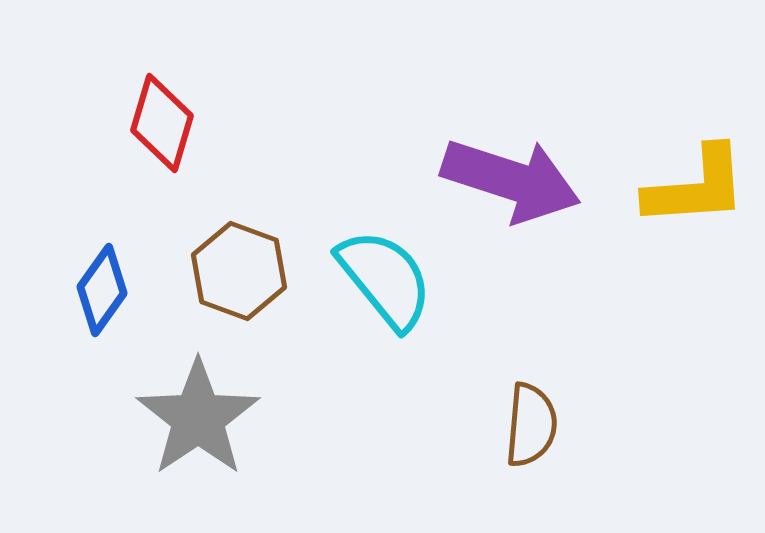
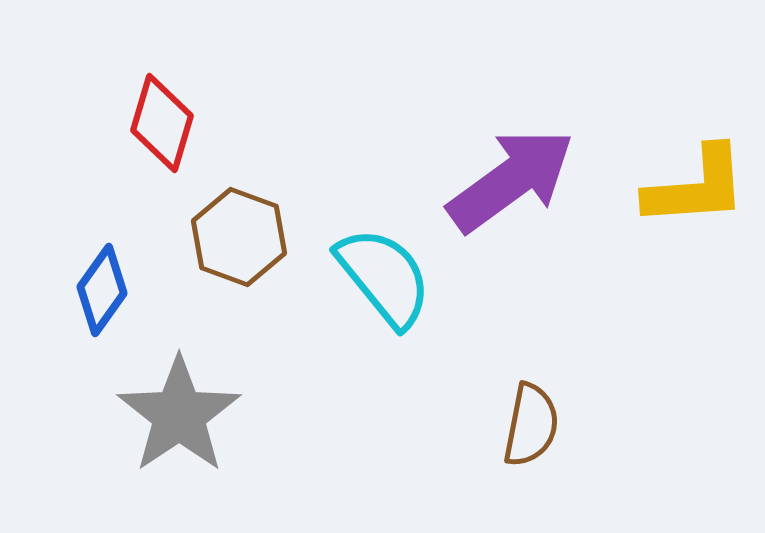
purple arrow: rotated 54 degrees counterclockwise
brown hexagon: moved 34 px up
cyan semicircle: moved 1 px left, 2 px up
gray star: moved 19 px left, 3 px up
brown semicircle: rotated 6 degrees clockwise
